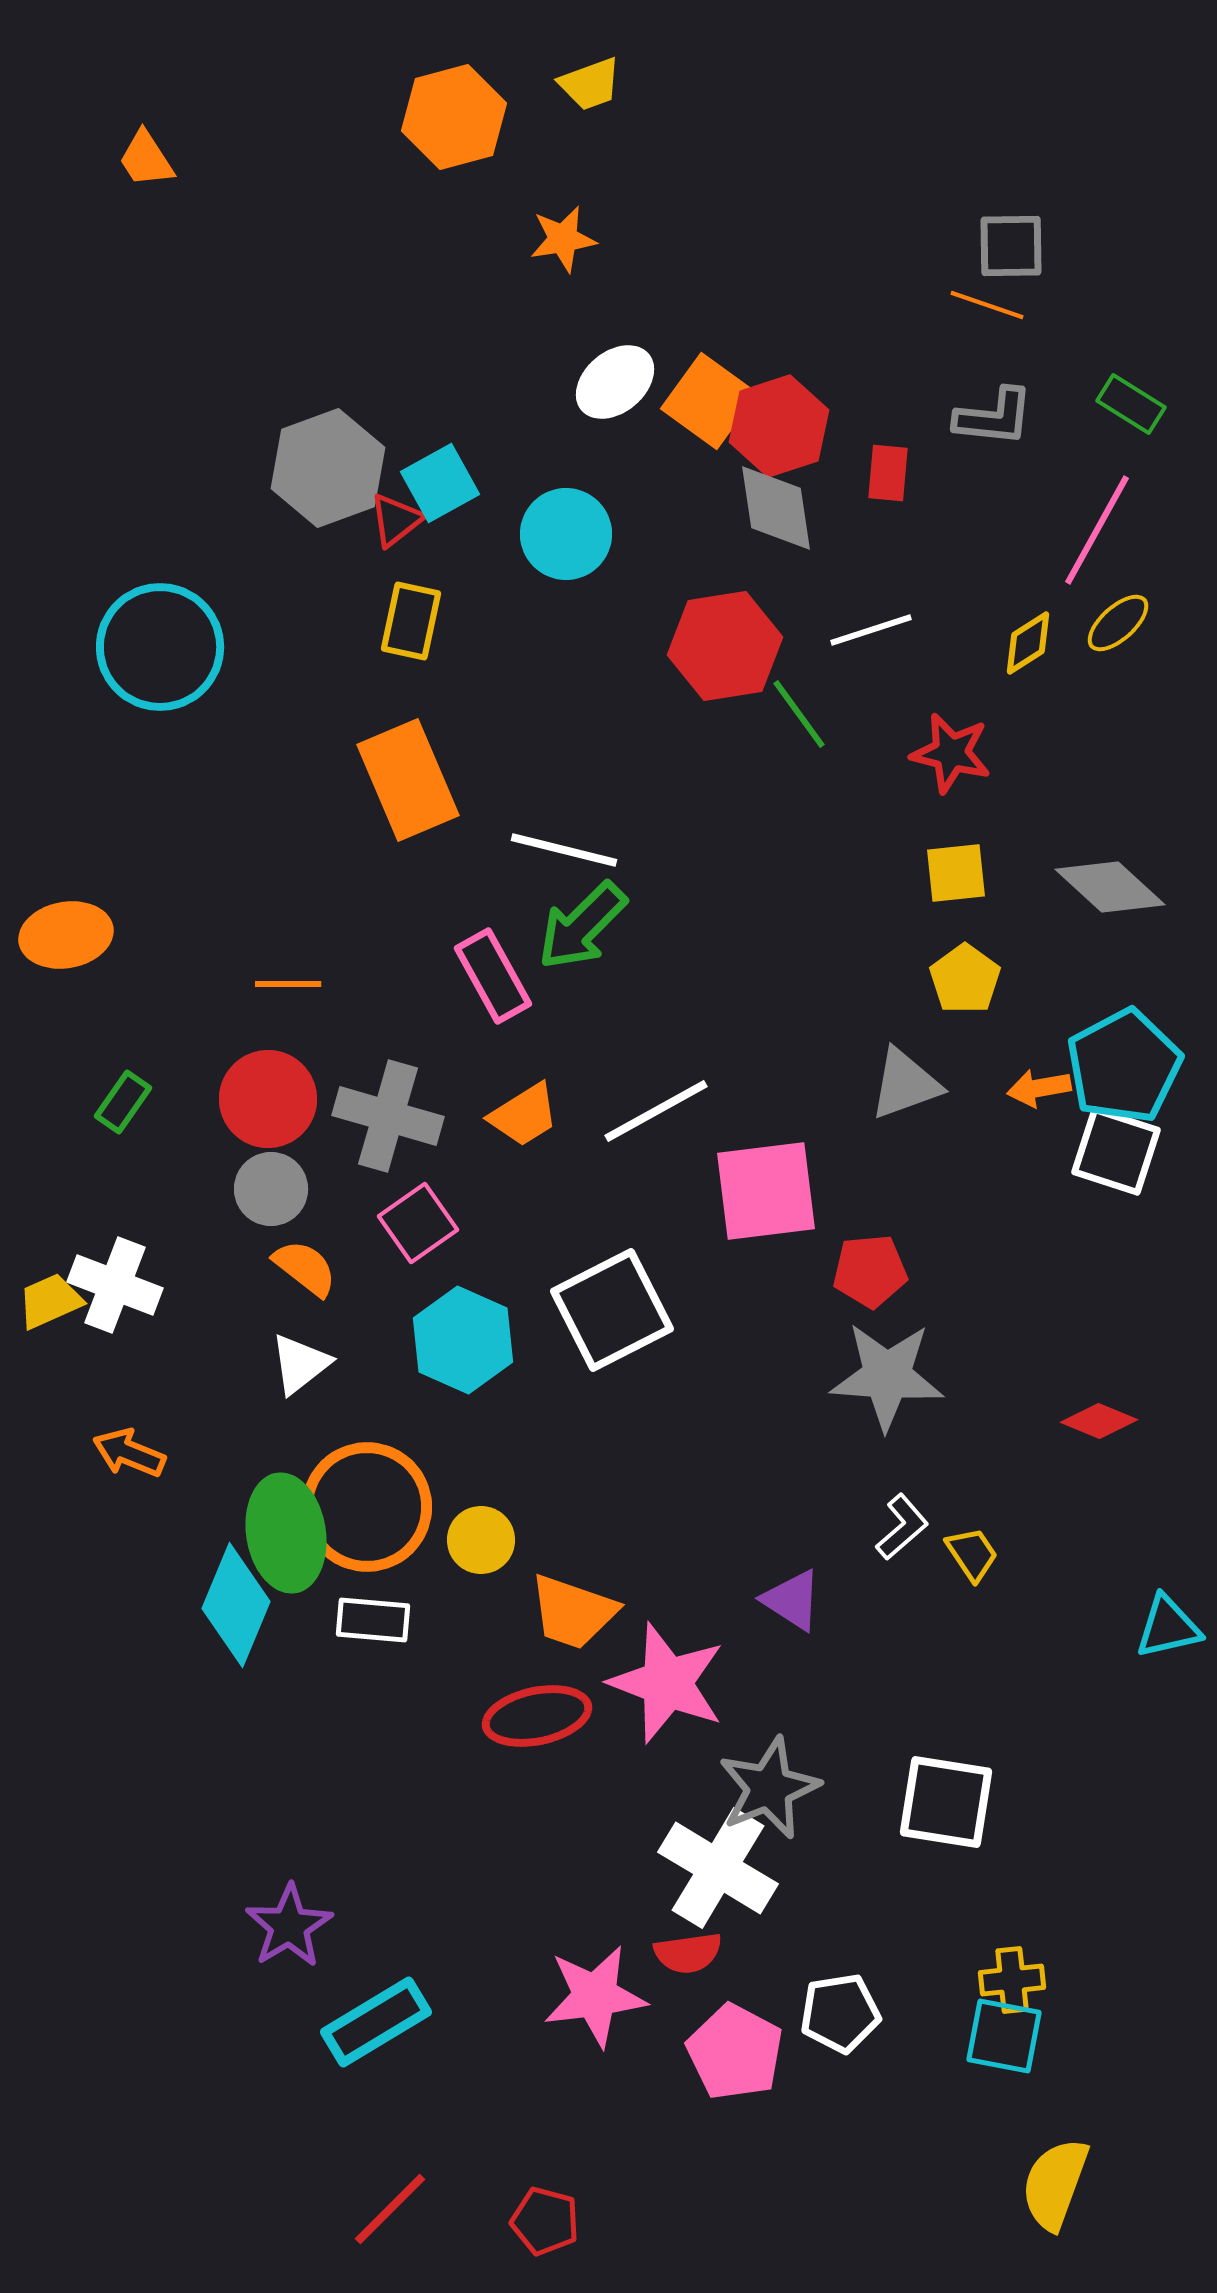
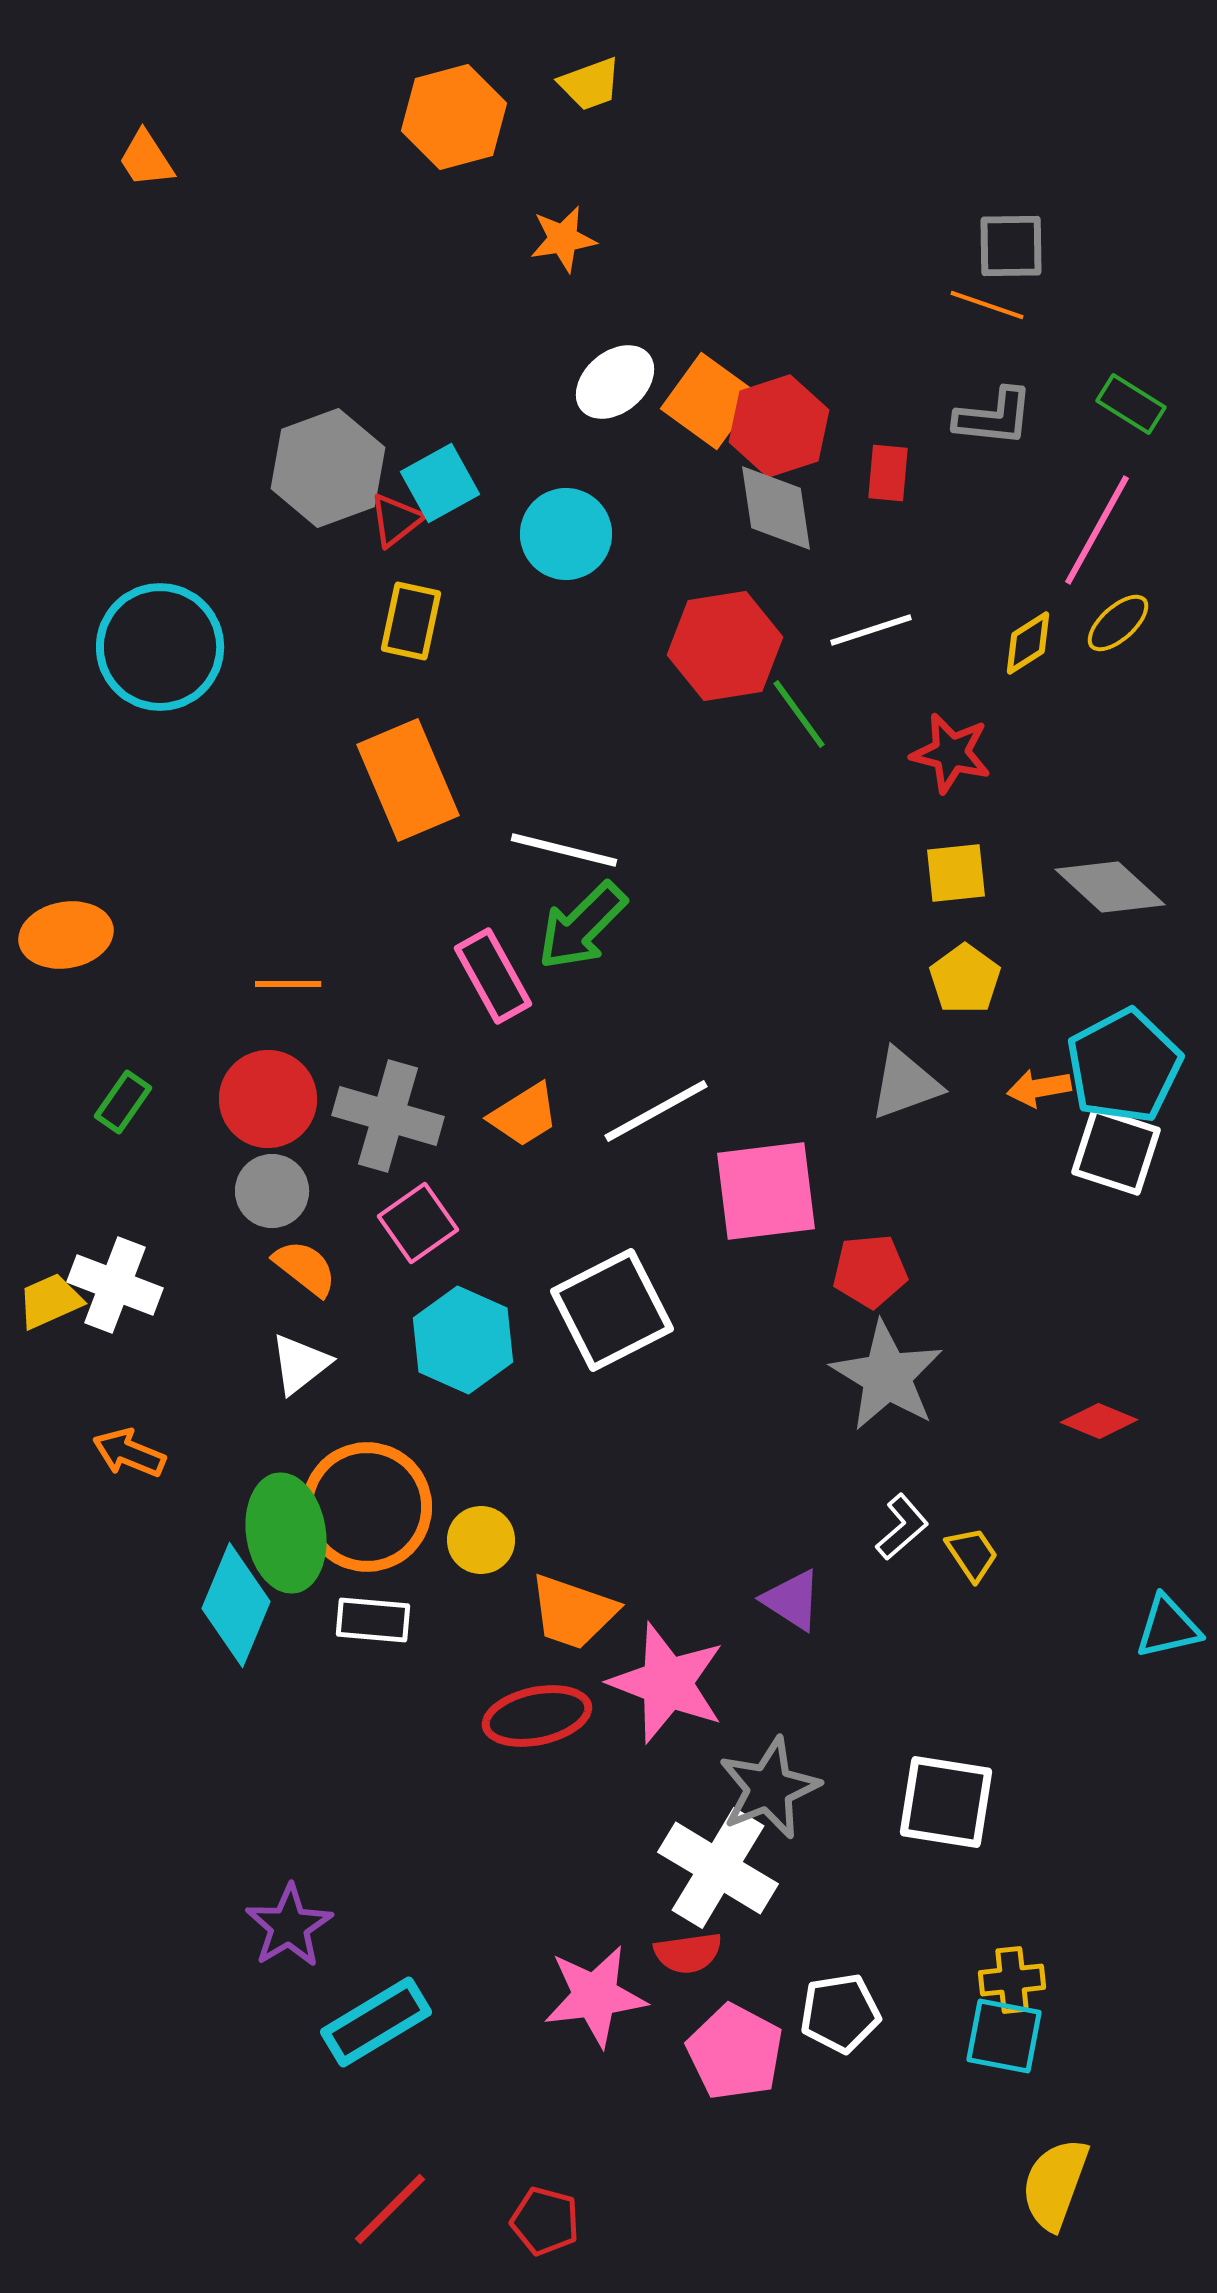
gray circle at (271, 1189): moved 1 px right, 2 px down
gray star at (887, 1376): rotated 27 degrees clockwise
